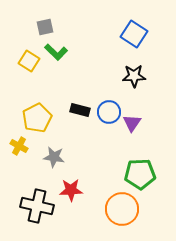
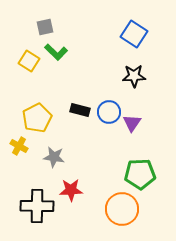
black cross: rotated 12 degrees counterclockwise
